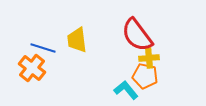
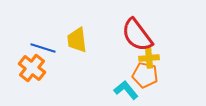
orange pentagon: moved 1 px up
